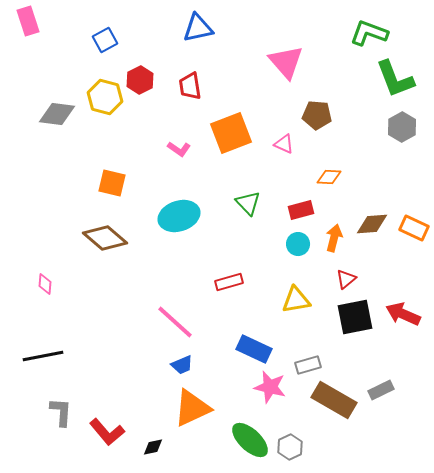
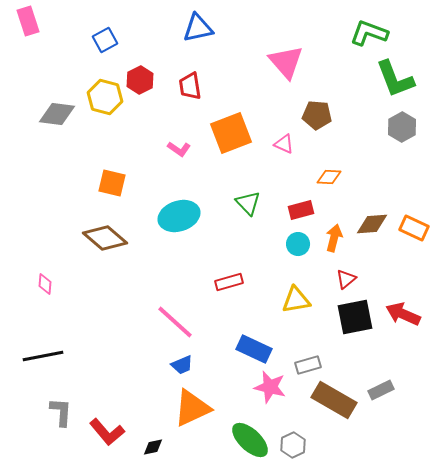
gray hexagon at (290, 447): moved 3 px right, 2 px up
